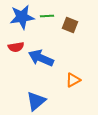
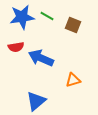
green line: rotated 32 degrees clockwise
brown square: moved 3 px right
orange triangle: rotated 14 degrees clockwise
